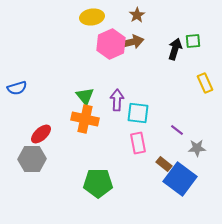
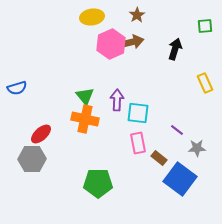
green square: moved 12 px right, 15 px up
brown rectangle: moved 5 px left, 6 px up
